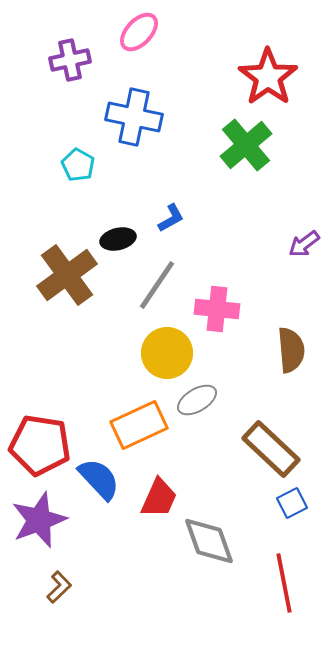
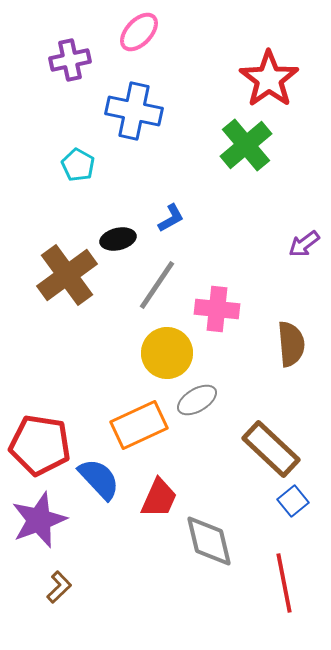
red star: moved 1 px right, 2 px down
blue cross: moved 6 px up
brown semicircle: moved 6 px up
blue square: moved 1 px right, 2 px up; rotated 12 degrees counterclockwise
gray diamond: rotated 6 degrees clockwise
